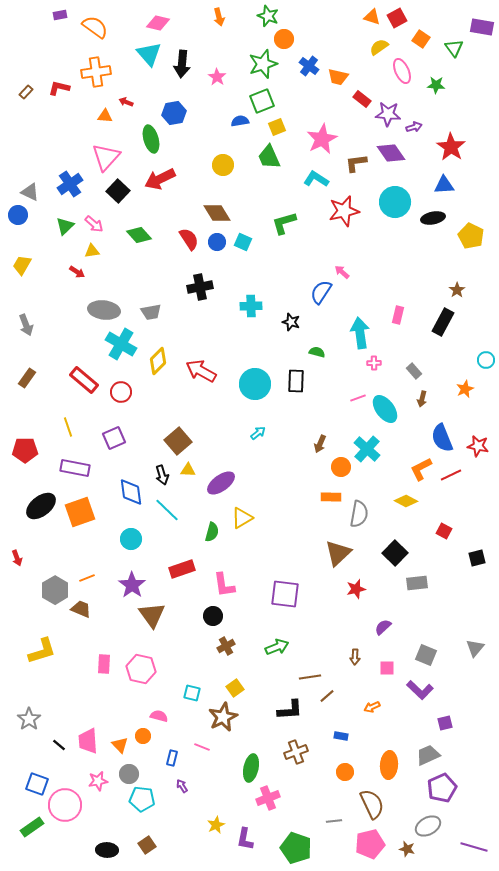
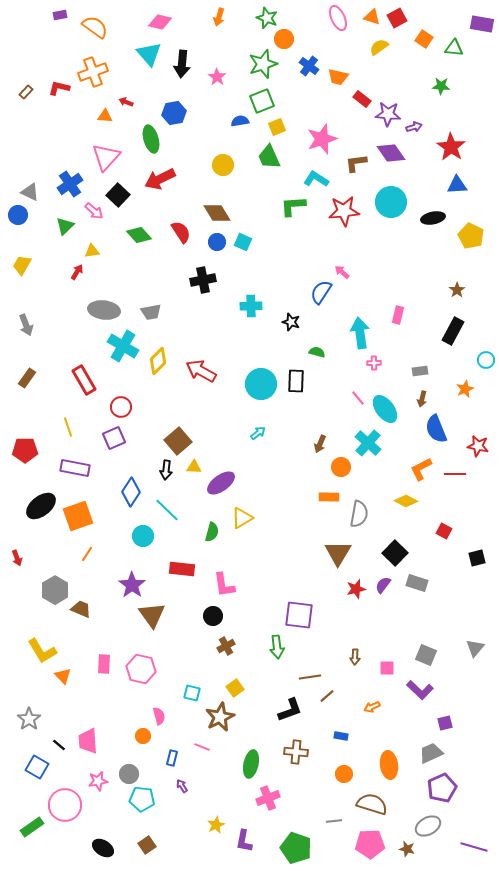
green star at (268, 16): moved 1 px left, 2 px down
orange arrow at (219, 17): rotated 30 degrees clockwise
pink diamond at (158, 23): moved 2 px right, 1 px up
purple rectangle at (482, 27): moved 3 px up
orange square at (421, 39): moved 3 px right
green triangle at (454, 48): rotated 48 degrees counterclockwise
pink ellipse at (402, 71): moved 64 px left, 53 px up
orange cross at (96, 72): moved 3 px left; rotated 12 degrees counterclockwise
green star at (436, 85): moved 5 px right, 1 px down
pink star at (322, 139): rotated 8 degrees clockwise
blue triangle at (444, 185): moved 13 px right
black square at (118, 191): moved 4 px down
cyan circle at (395, 202): moved 4 px left
red star at (344, 211): rotated 8 degrees clockwise
green L-shape at (284, 223): moved 9 px right, 17 px up; rotated 12 degrees clockwise
pink arrow at (94, 224): moved 13 px up
red semicircle at (189, 239): moved 8 px left, 7 px up
red arrow at (77, 272): rotated 91 degrees counterclockwise
black cross at (200, 287): moved 3 px right, 7 px up
black rectangle at (443, 322): moved 10 px right, 9 px down
cyan cross at (121, 344): moved 2 px right, 2 px down
gray rectangle at (414, 371): moved 6 px right; rotated 56 degrees counterclockwise
red rectangle at (84, 380): rotated 20 degrees clockwise
cyan circle at (255, 384): moved 6 px right
red circle at (121, 392): moved 15 px down
pink line at (358, 398): rotated 70 degrees clockwise
blue semicircle at (442, 438): moved 6 px left, 9 px up
cyan cross at (367, 449): moved 1 px right, 6 px up
yellow triangle at (188, 470): moved 6 px right, 3 px up
black arrow at (162, 475): moved 4 px right, 5 px up; rotated 24 degrees clockwise
red line at (451, 475): moved 4 px right, 1 px up; rotated 25 degrees clockwise
blue diamond at (131, 492): rotated 40 degrees clockwise
orange rectangle at (331, 497): moved 2 px left
orange square at (80, 512): moved 2 px left, 4 px down
cyan circle at (131, 539): moved 12 px right, 3 px up
brown triangle at (338, 553): rotated 16 degrees counterclockwise
red rectangle at (182, 569): rotated 25 degrees clockwise
orange line at (87, 578): moved 24 px up; rotated 35 degrees counterclockwise
gray rectangle at (417, 583): rotated 25 degrees clockwise
purple square at (285, 594): moved 14 px right, 21 px down
purple semicircle at (383, 627): moved 42 px up; rotated 12 degrees counterclockwise
green arrow at (277, 647): rotated 105 degrees clockwise
yellow L-shape at (42, 651): rotated 76 degrees clockwise
black L-shape at (290, 710): rotated 16 degrees counterclockwise
pink semicircle at (159, 716): rotated 60 degrees clockwise
brown star at (223, 717): moved 3 px left
orange triangle at (120, 745): moved 57 px left, 69 px up
brown cross at (296, 752): rotated 25 degrees clockwise
gray trapezoid at (428, 755): moved 3 px right, 2 px up
orange ellipse at (389, 765): rotated 12 degrees counterclockwise
green ellipse at (251, 768): moved 4 px up
orange circle at (345, 772): moved 1 px left, 2 px down
blue square at (37, 784): moved 17 px up; rotated 10 degrees clockwise
brown semicircle at (372, 804): rotated 48 degrees counterclockwise
purple L-shape at (245, 839): moved 1 px left, 2 px down
pink pentagon at (370, 844): rotated 12 degrees clockwise
black ellipse at (107, 850): moved 4 px left, 2 px up; rotated 30 degrees clockwise
